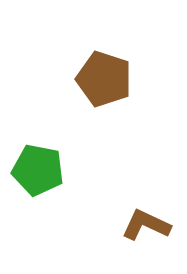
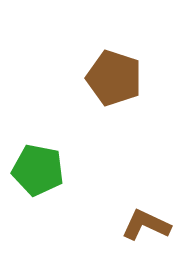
brown pentagon: moved 10 px right, 1 px up
